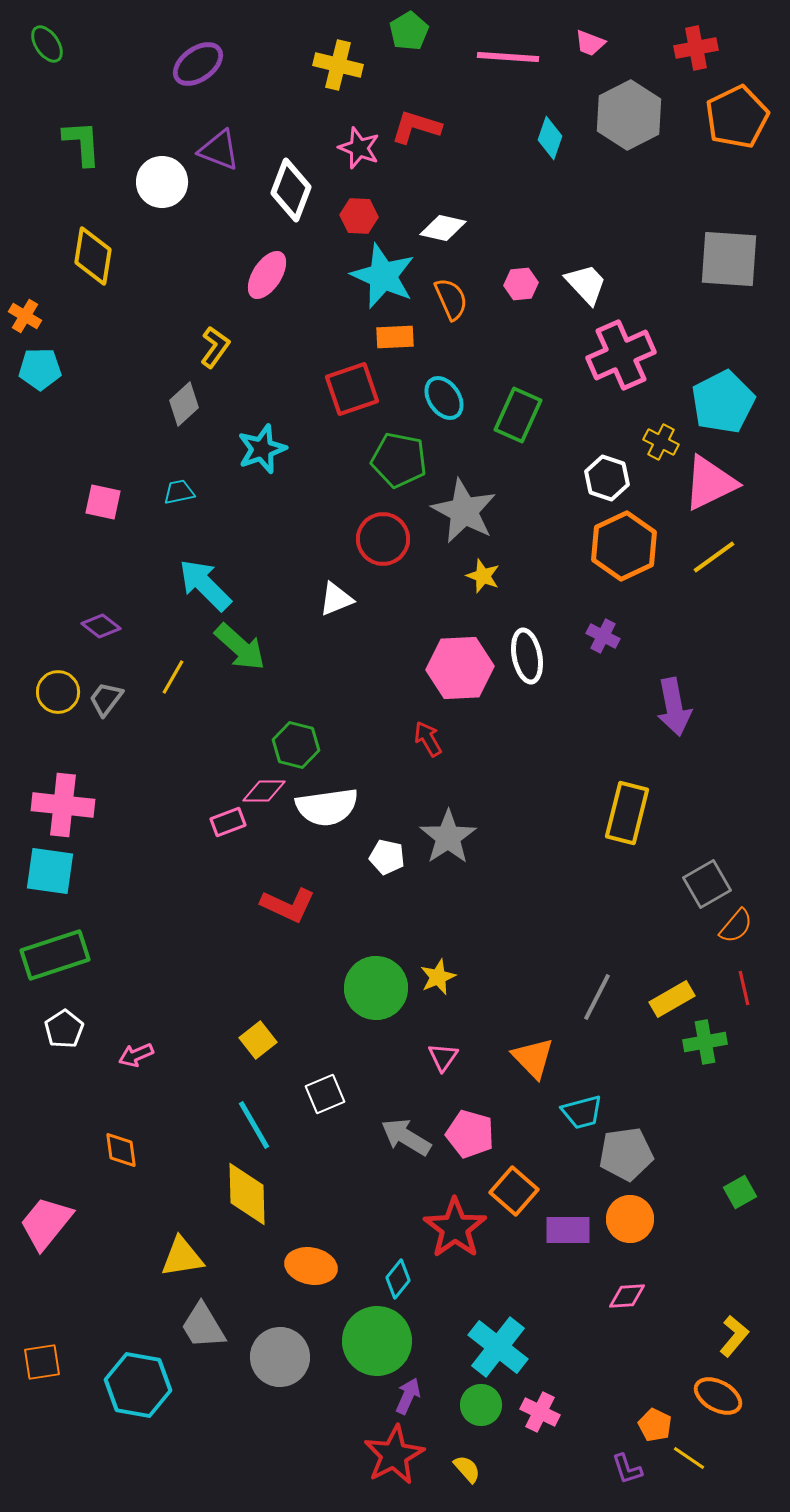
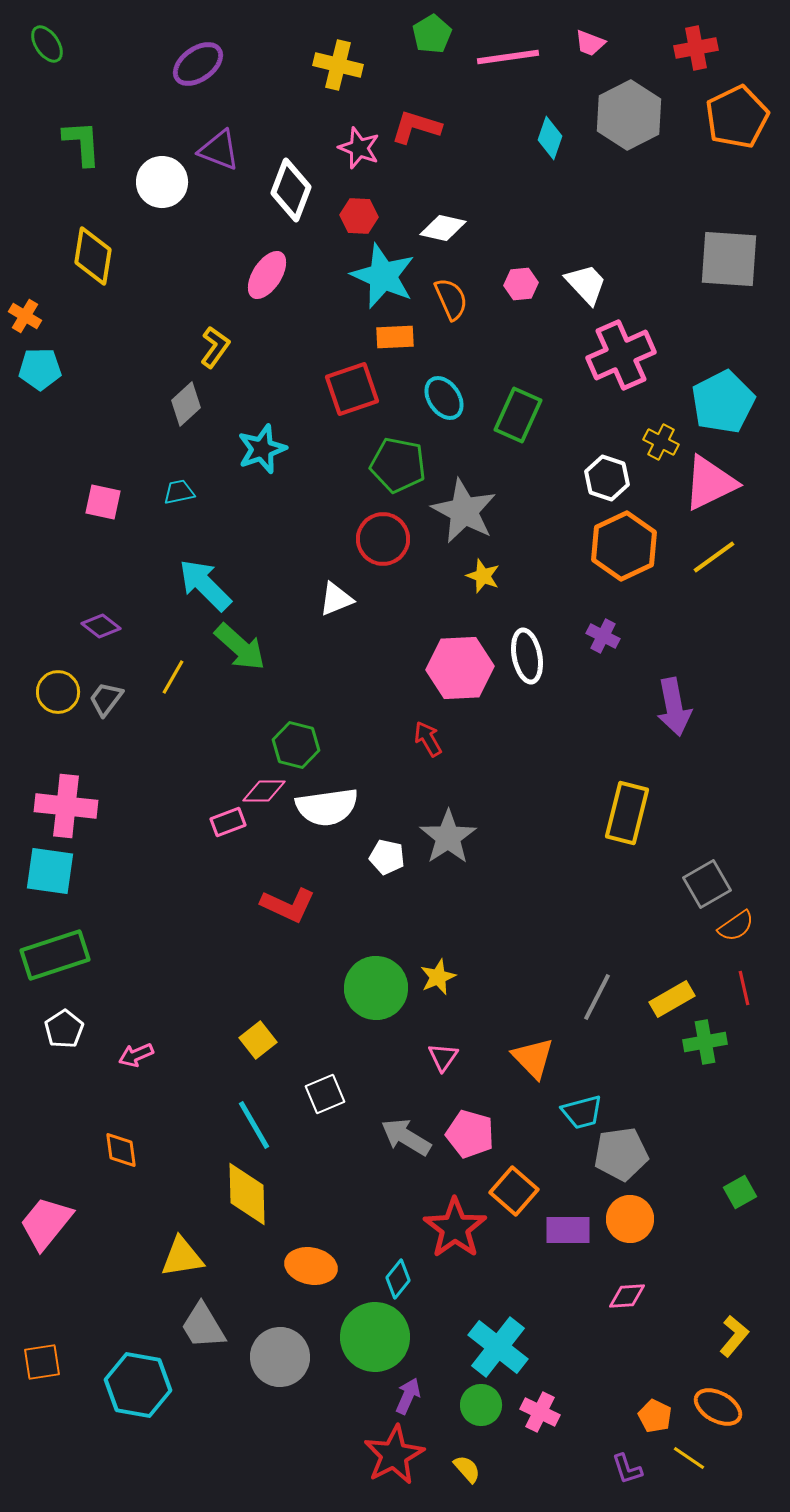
green pentagon at (409, 31): moved 23 px right, 3 px down
pink line at (508, 57): rotated 12 degrees counterclockwise
gray diamond at (184, 404): moved 2 px right
green pentagon at (399, 460): moved 1 px left, 5 px down
pink cross at (63, 805): moved 3 px right, 1 px down
orange semicircle at (736, 926): rotated 15 degrees clockwise
gray pentagon at (626, 1154): moved 5 px left
green circle at (377, 1341): moved 2 px left, 4 px up
orange ellipse at (718, 1396): moved 11 px down
orange pentagon at (655, 1425): moved 9 px up
